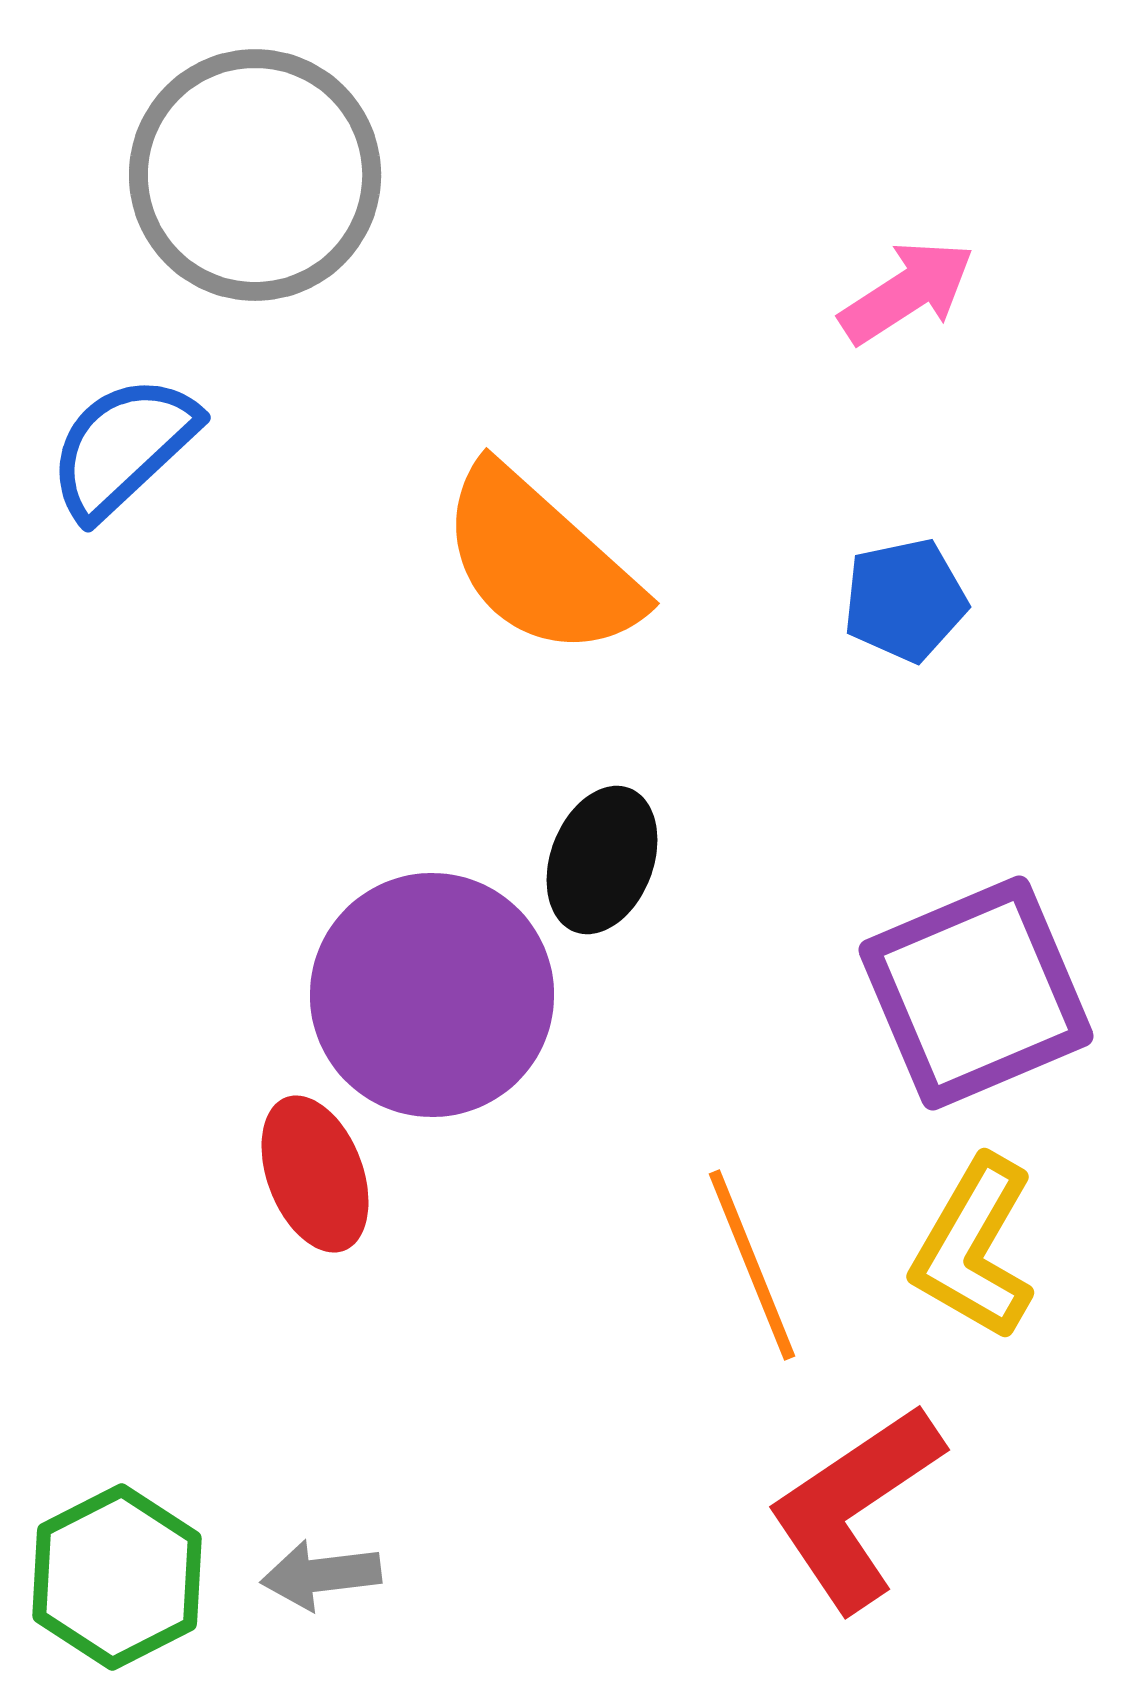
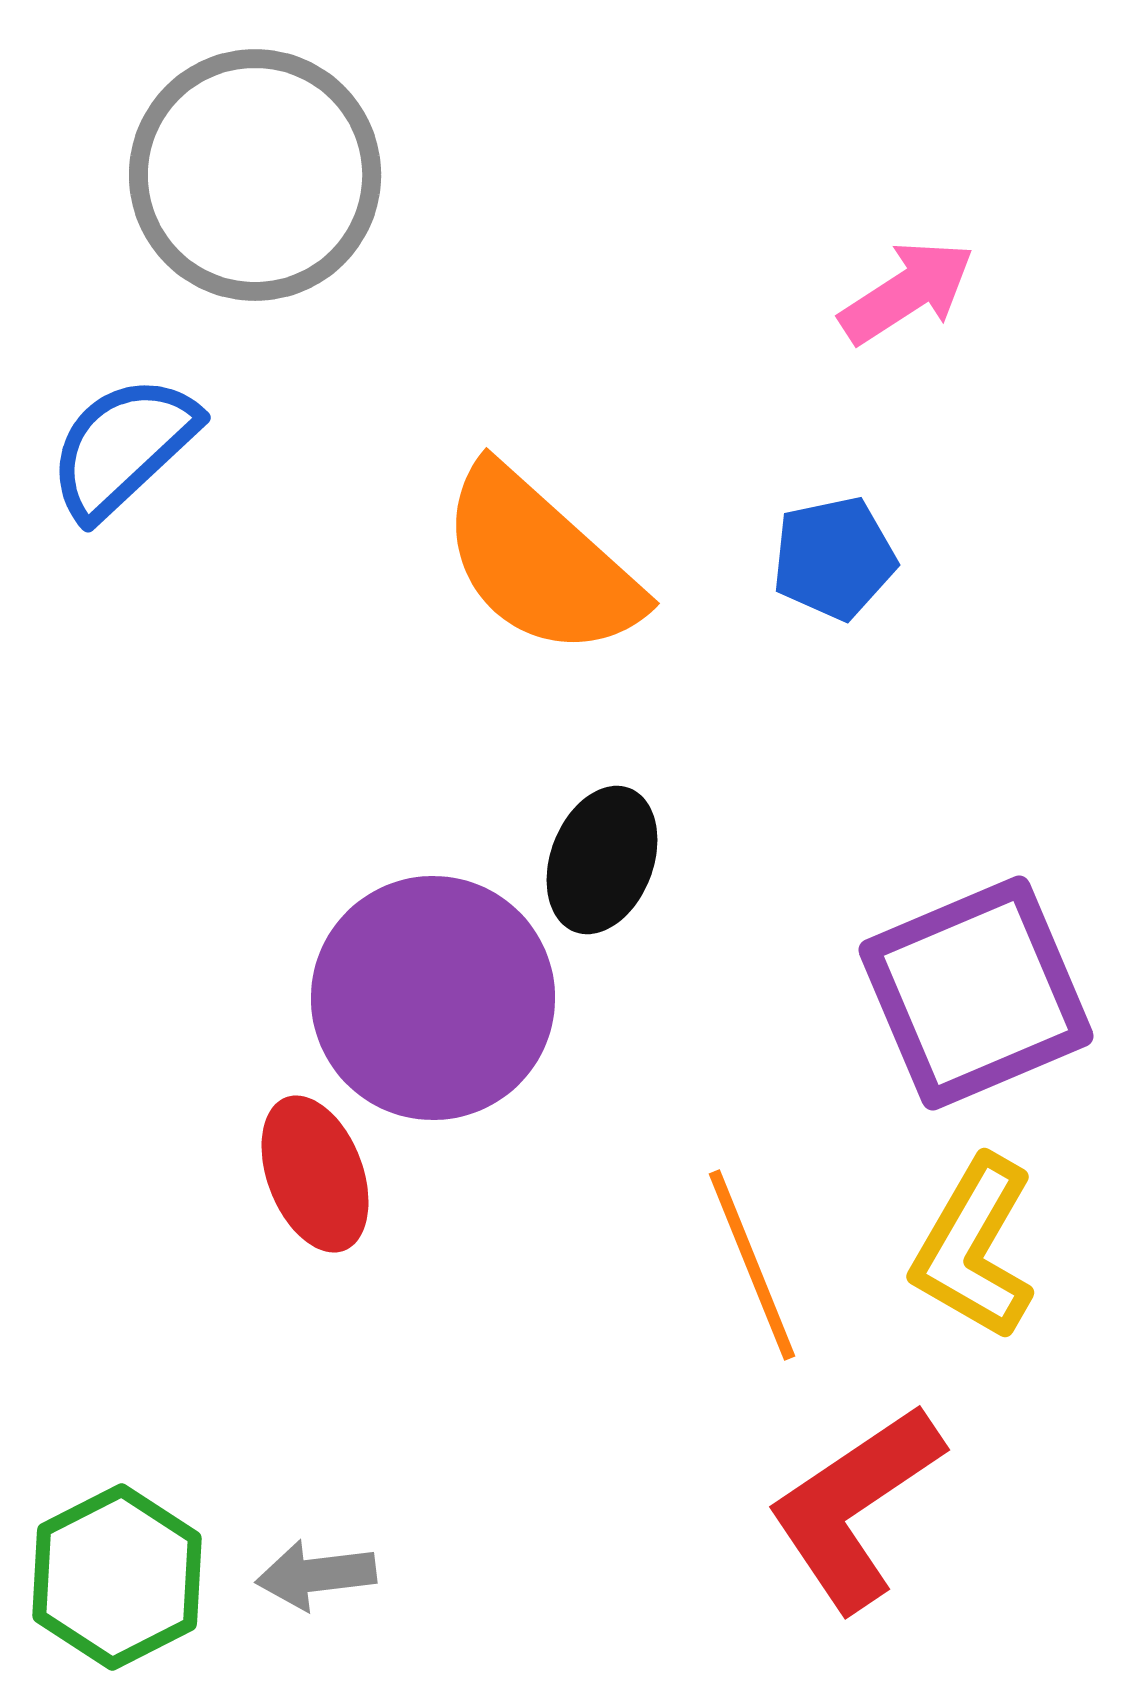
blue pentagon: moved 71 px left, 42 px up
purple circle: moved 1 px right, 3 px down
gray arrow: moved 5 px left
